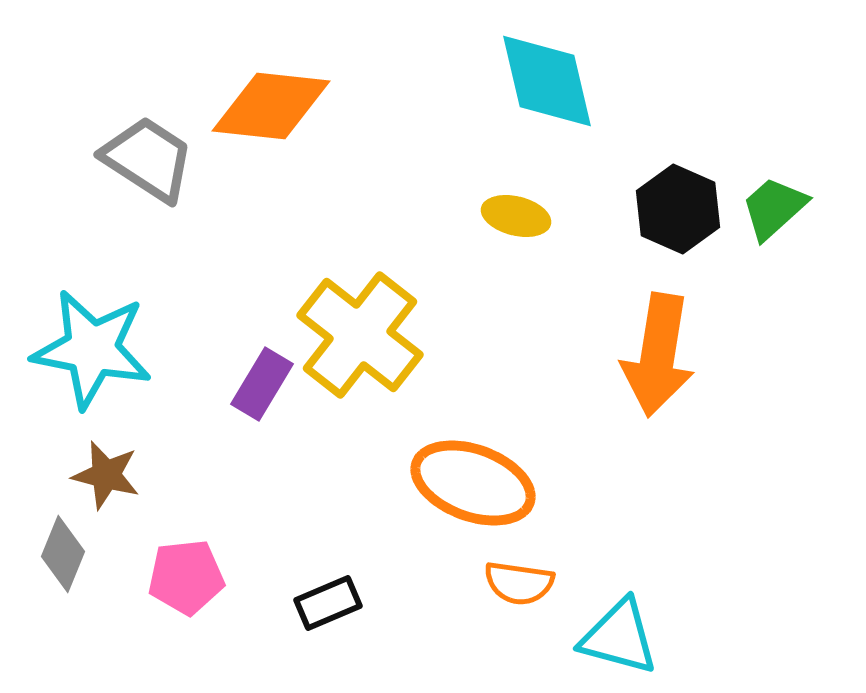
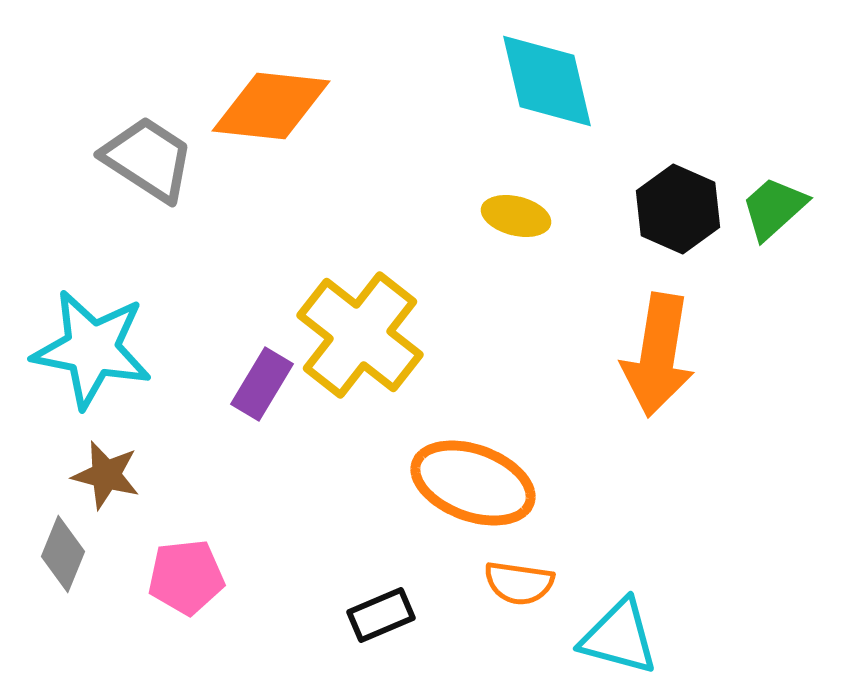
black rectangle: moved 53 px right, 12 px down
